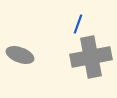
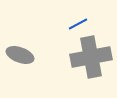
blue line: rotated 42 degrees clockwise
